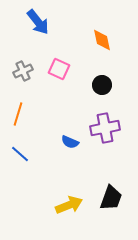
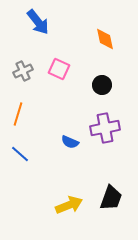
orange diamond: moved 3 px right, 1 px up
